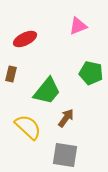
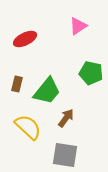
pink triangle: rotated 12 degrees counterclockwise
brown rectangle: moved 6 px right, 10 px down
